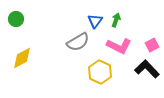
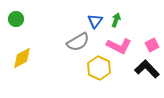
yellow hexagon: moved 1 px left, 4 px up
